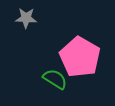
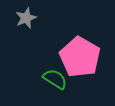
gray star: rotated 25 degrees counterclockwise
